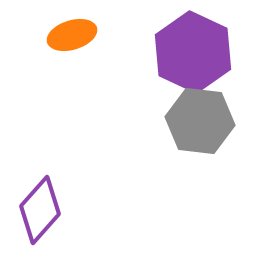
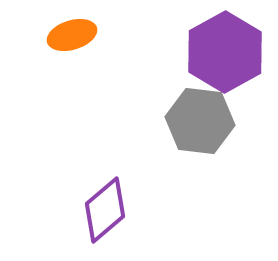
purple hexagon: moved 32 px right; rotated 6 degrees clockwise
purple diamond: moved 65 px right; rotated 8 degrees clockwise
